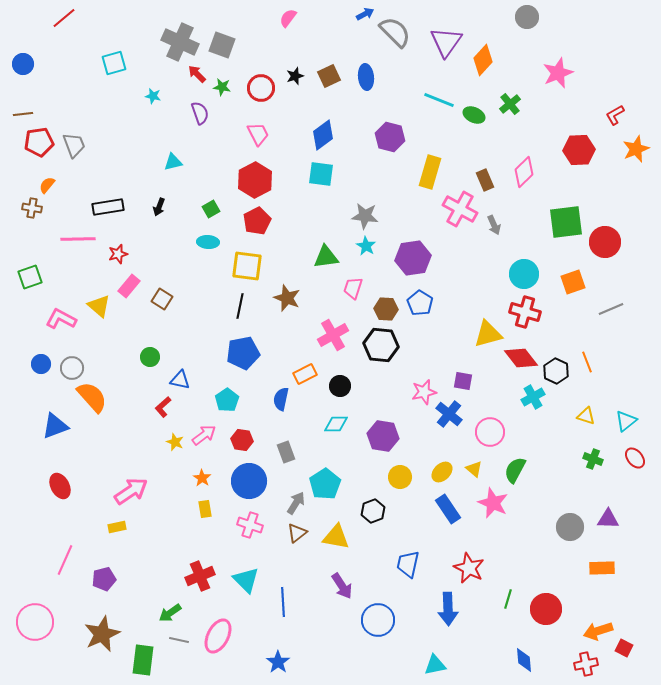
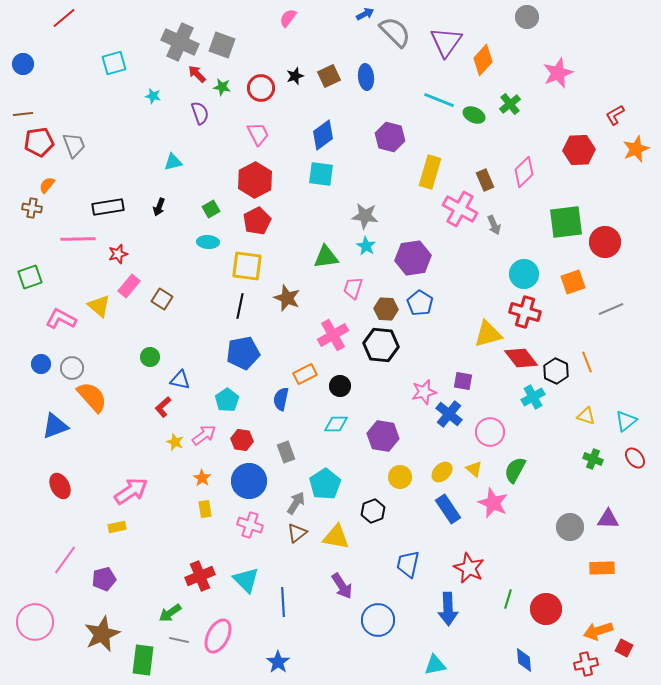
pink line at (65, 560): rotated 12 degrees clockwise
